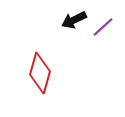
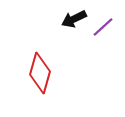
black arrow: moved 1 px up
